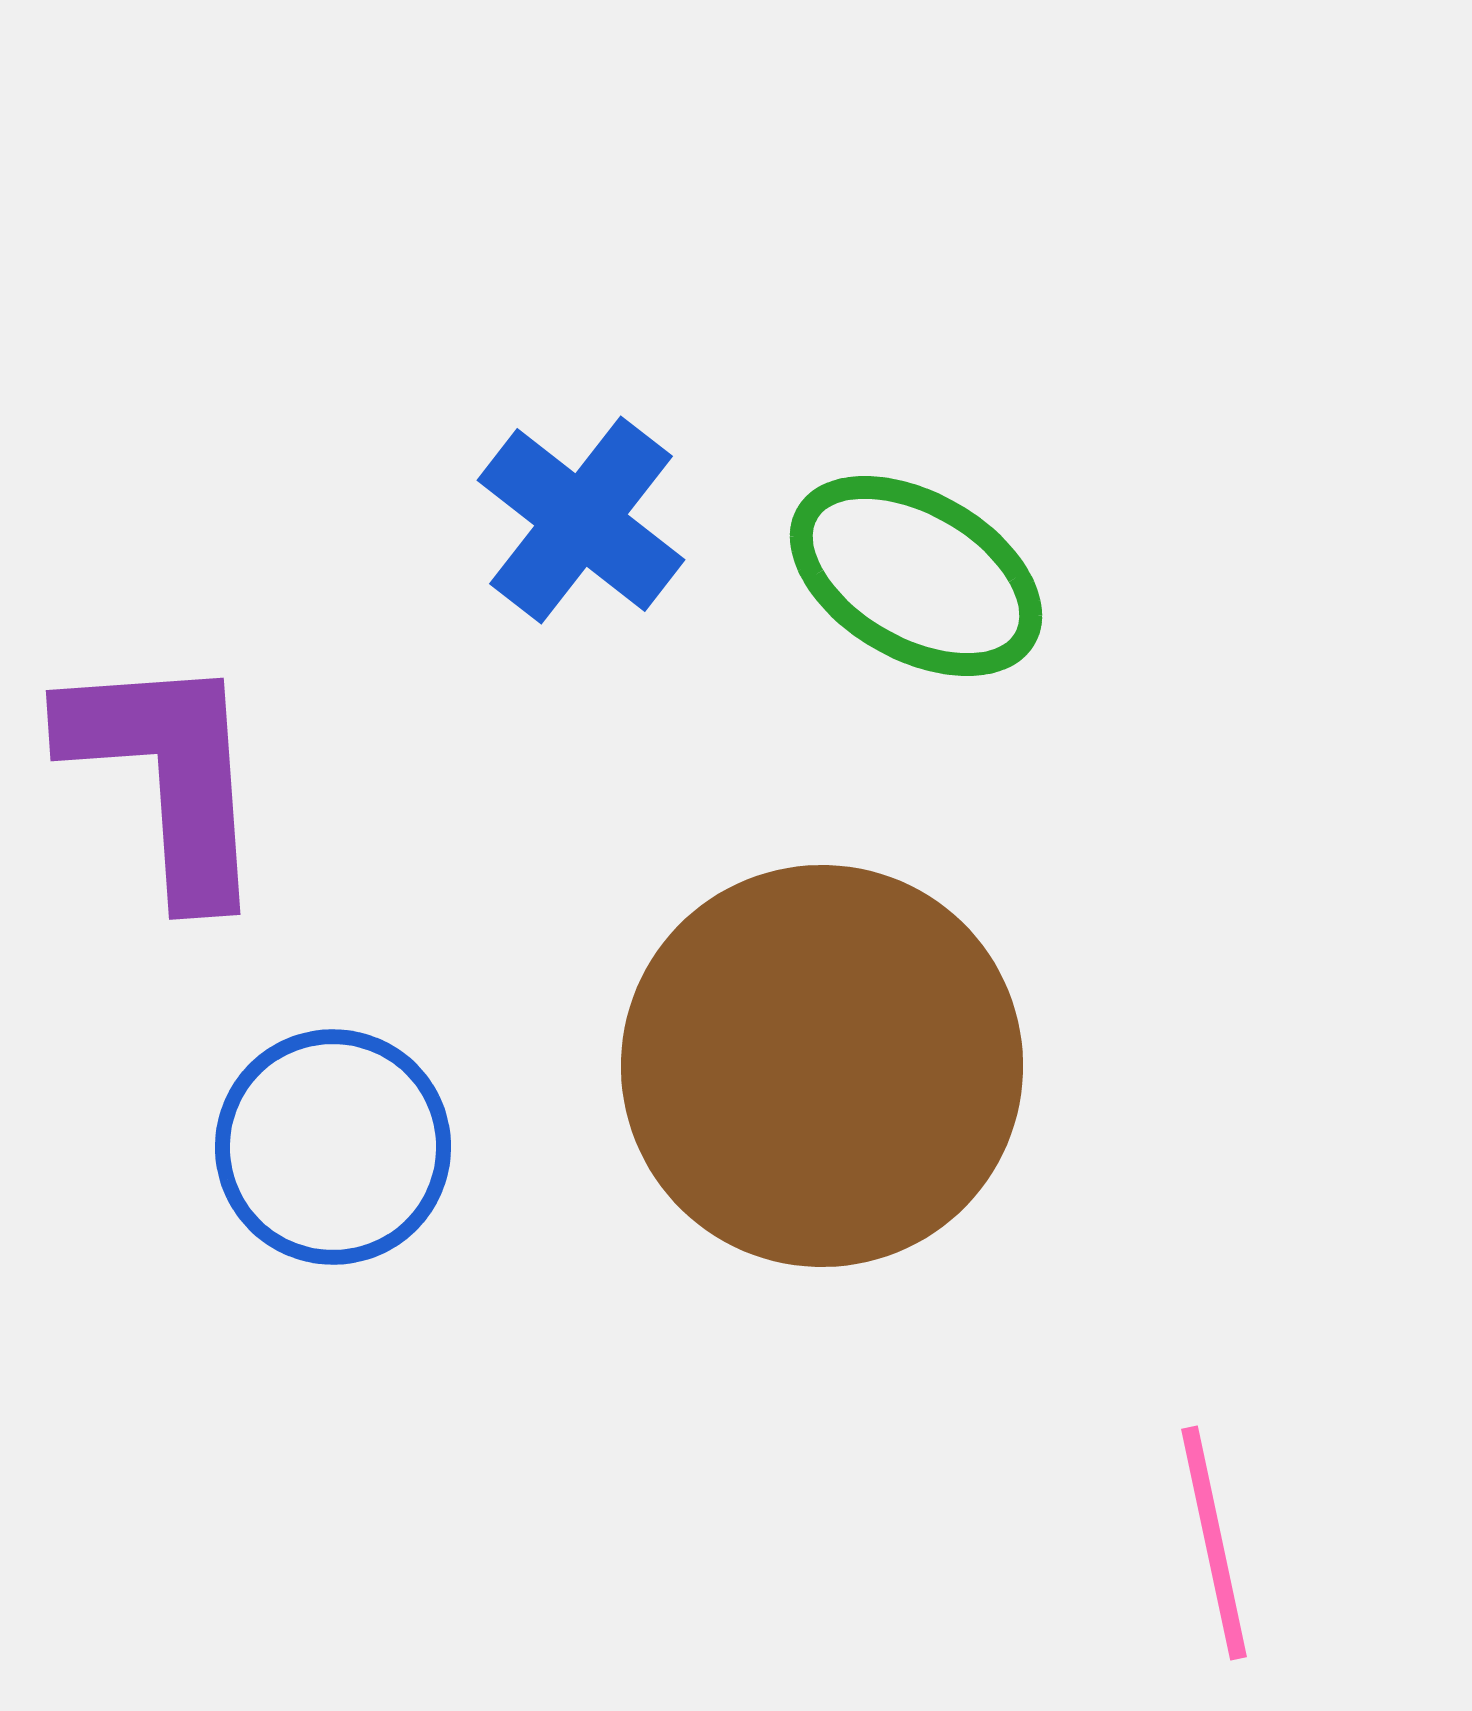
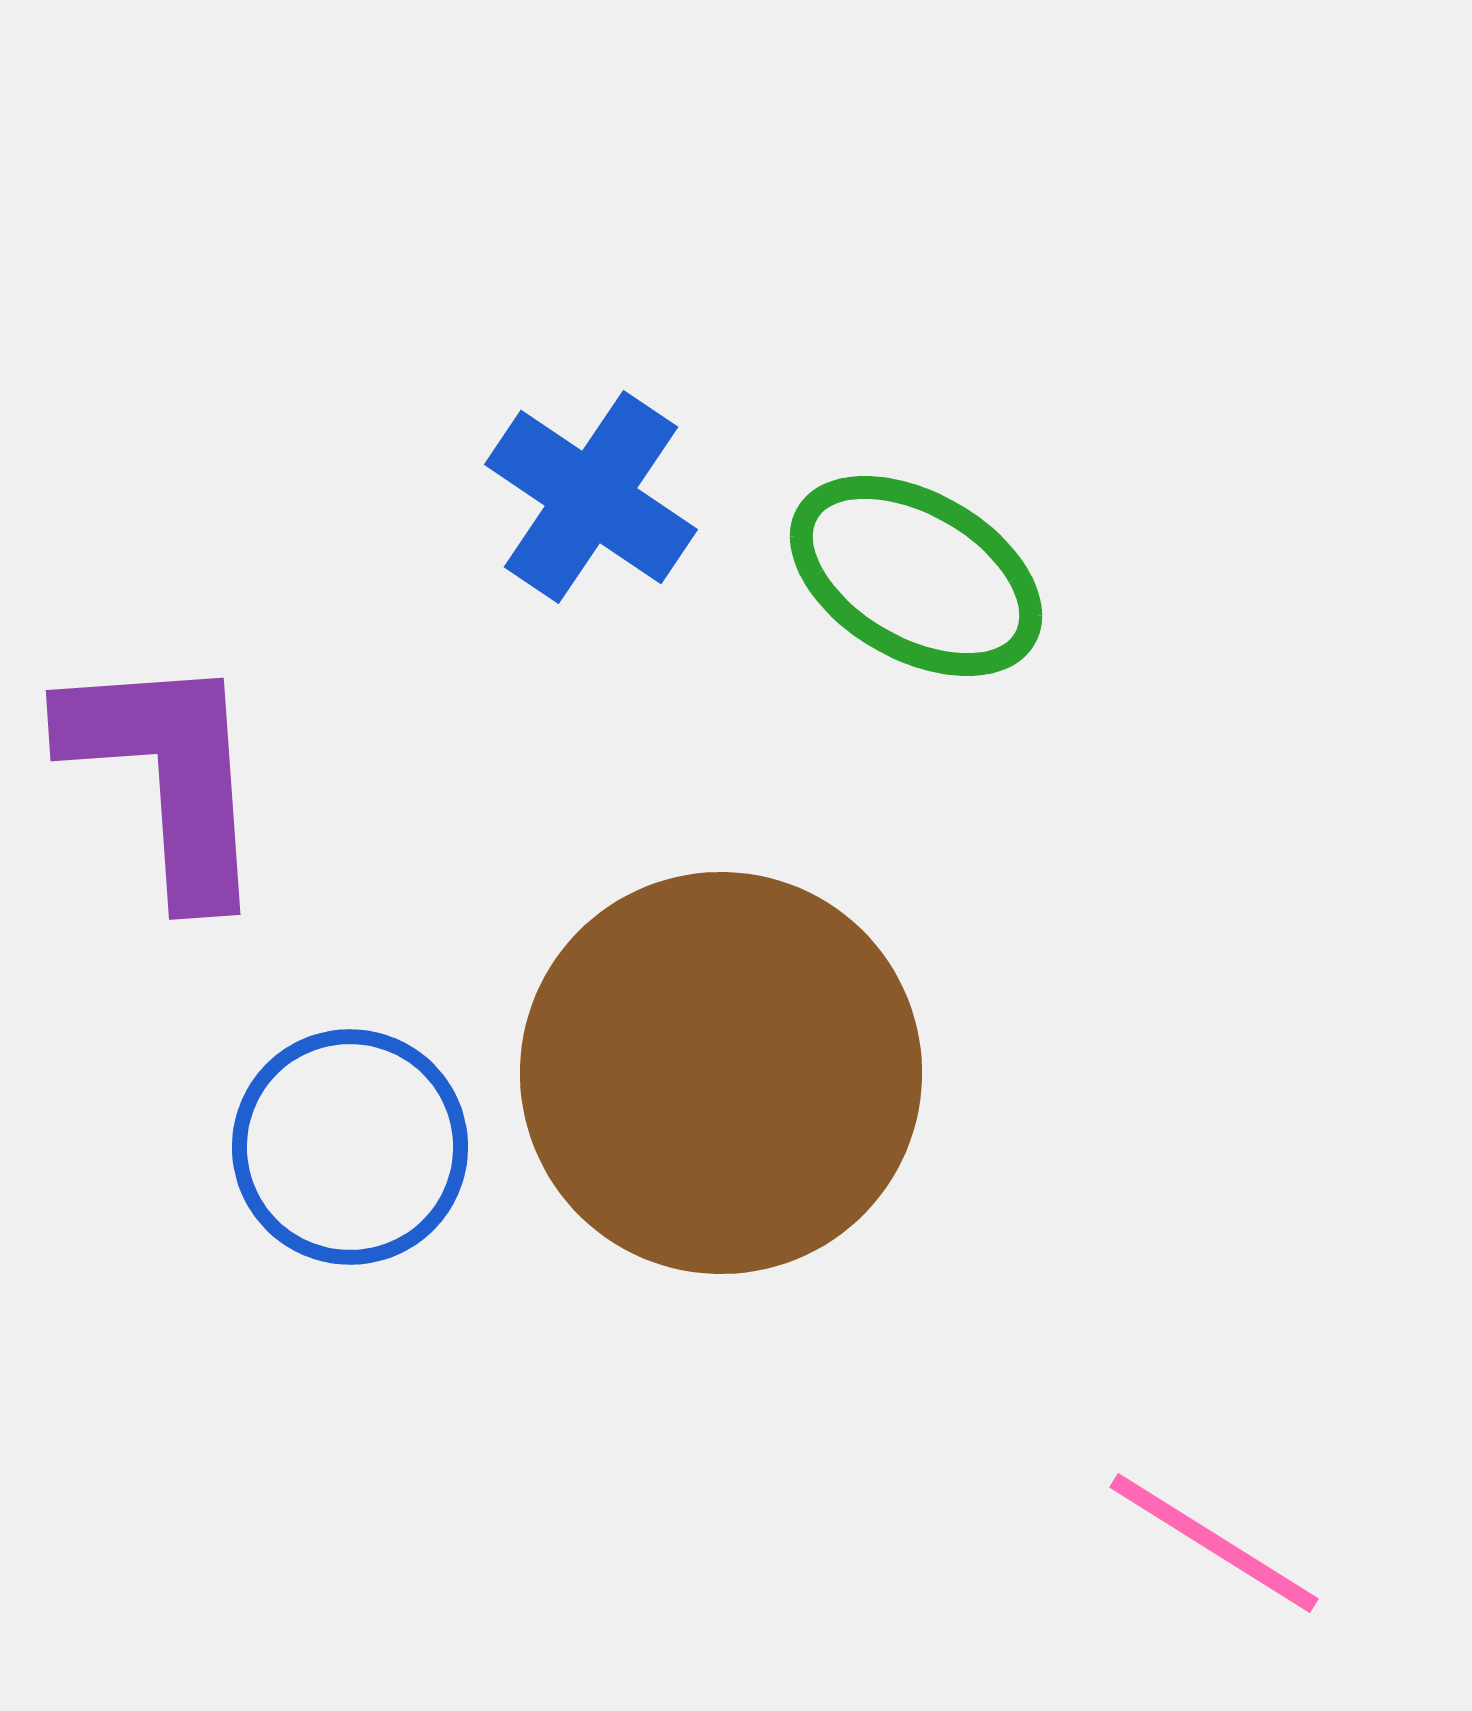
blue cross: moved 10 px right, 23 px up; rotated 4 degrees counterclockwise
brown circle: moved 101 px left, 7 px down
blue circle: moved 17 px right
pink line: rotated 46 degrees counterclockwise
